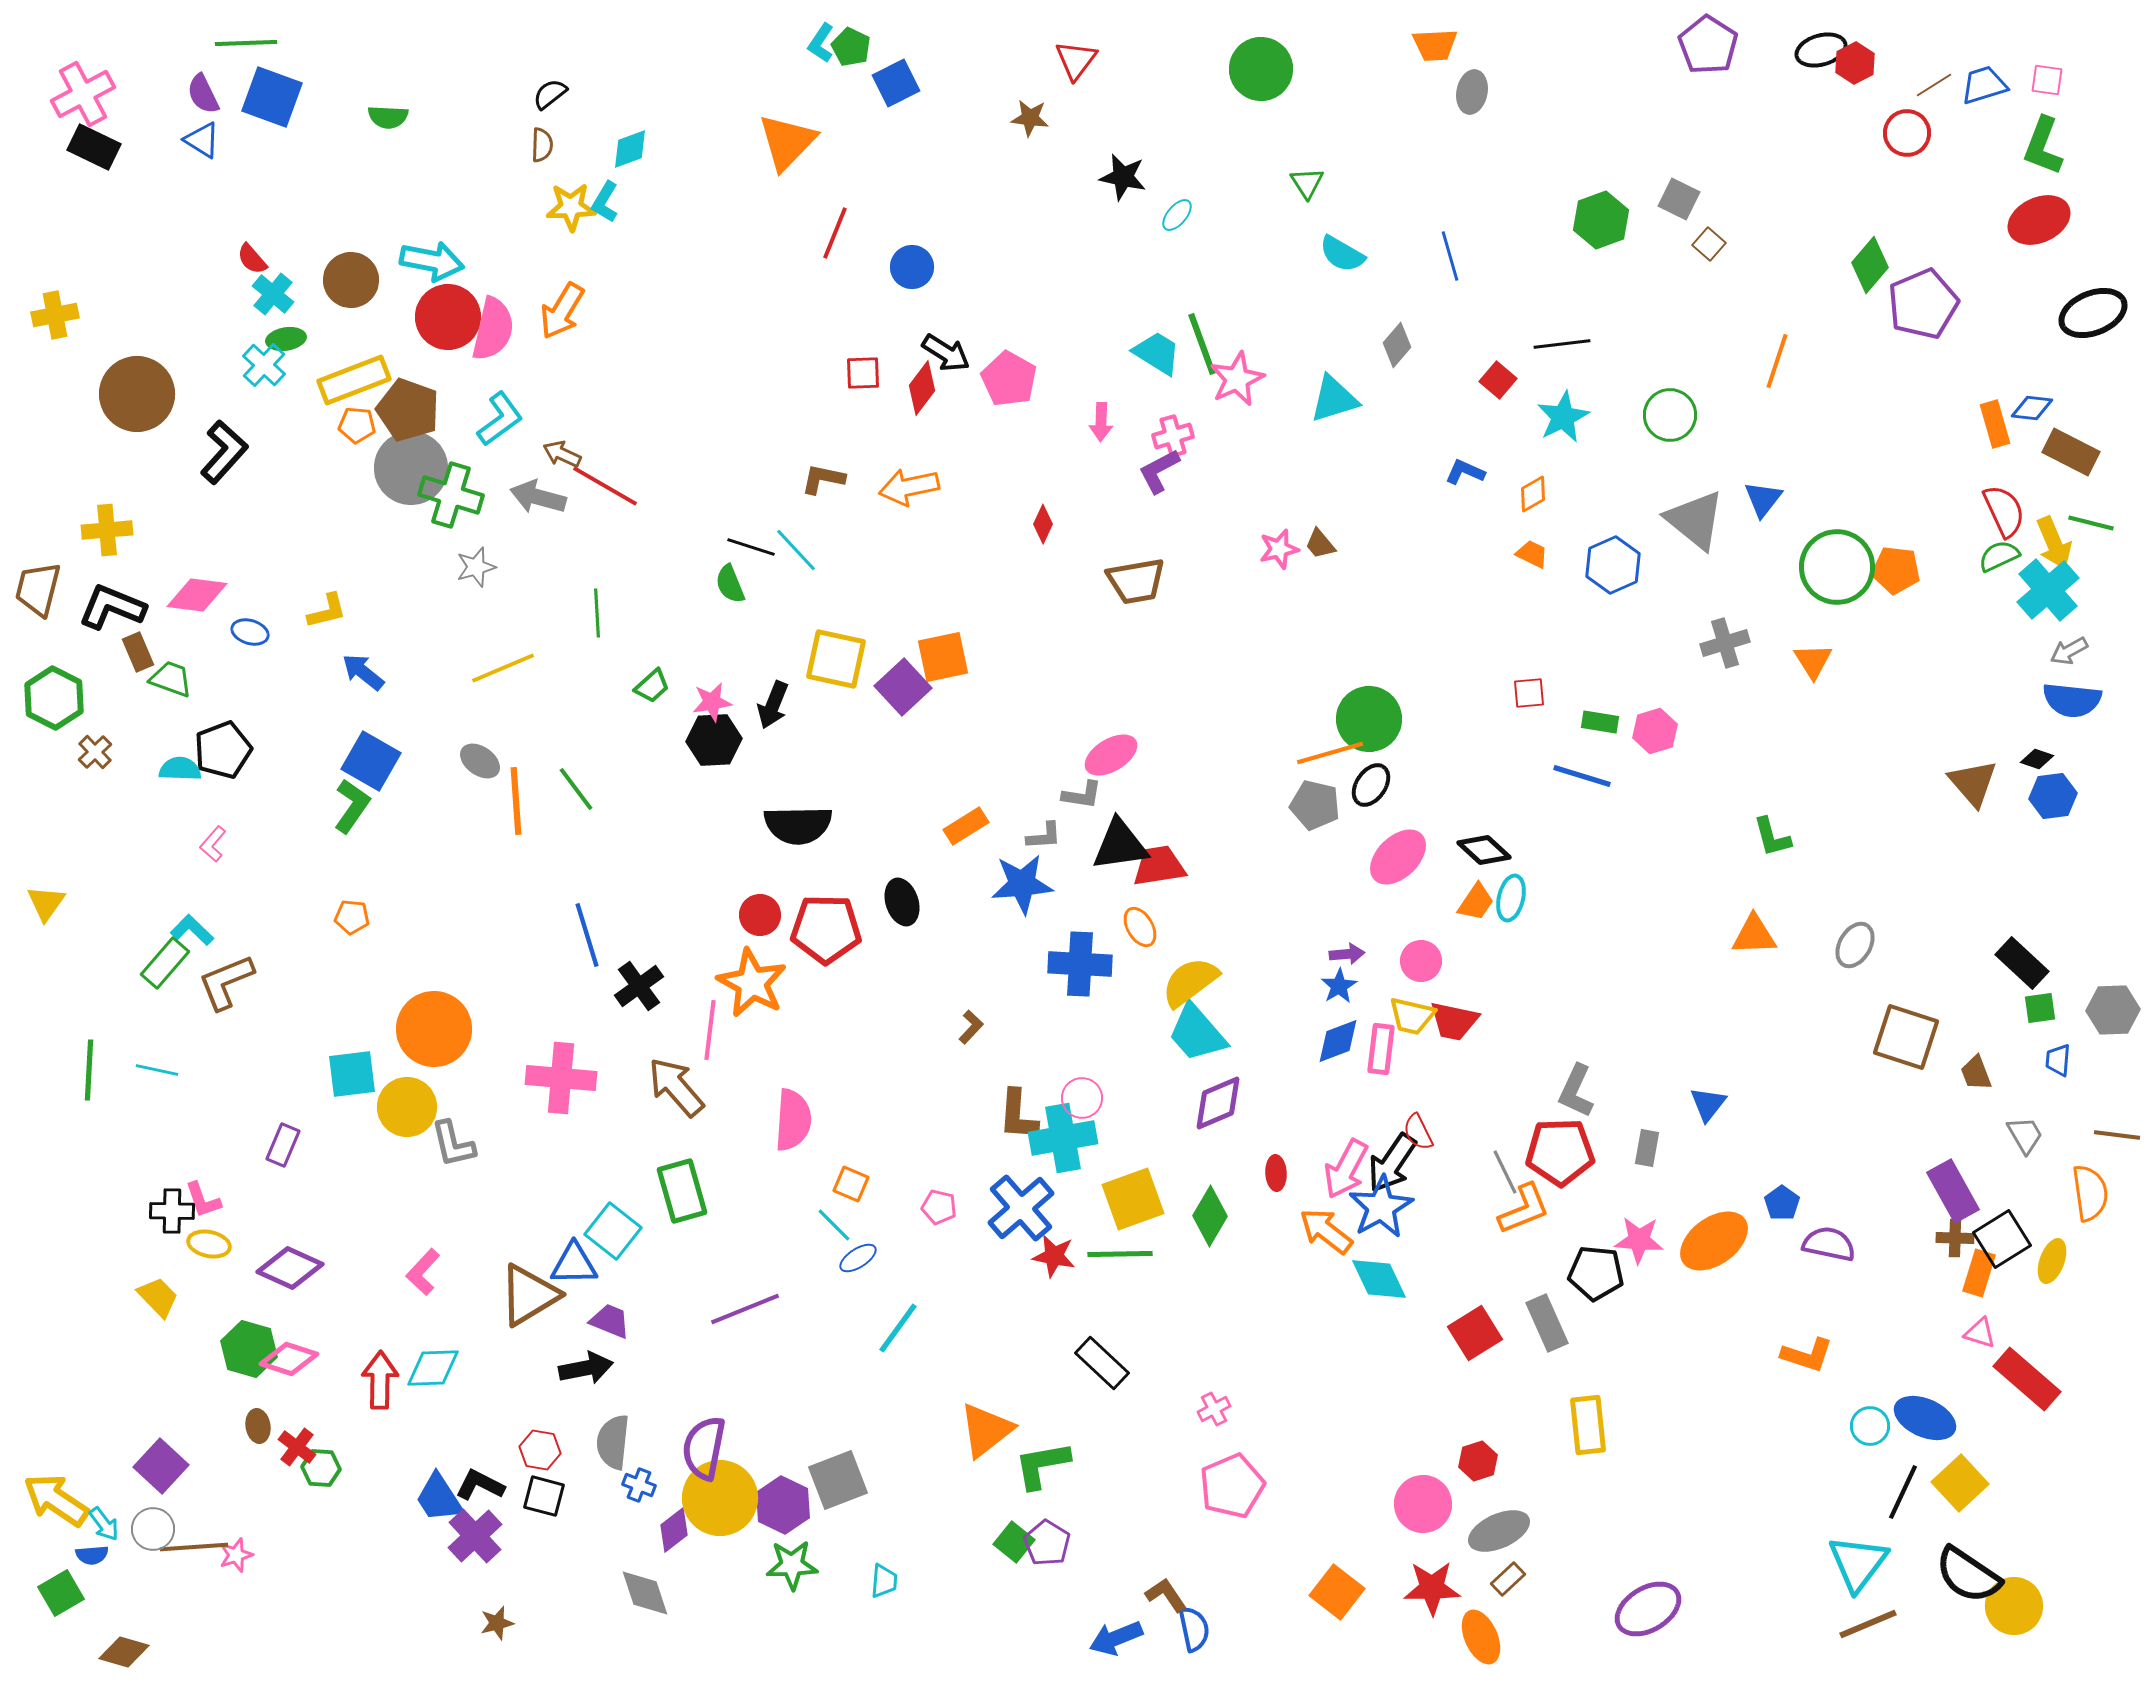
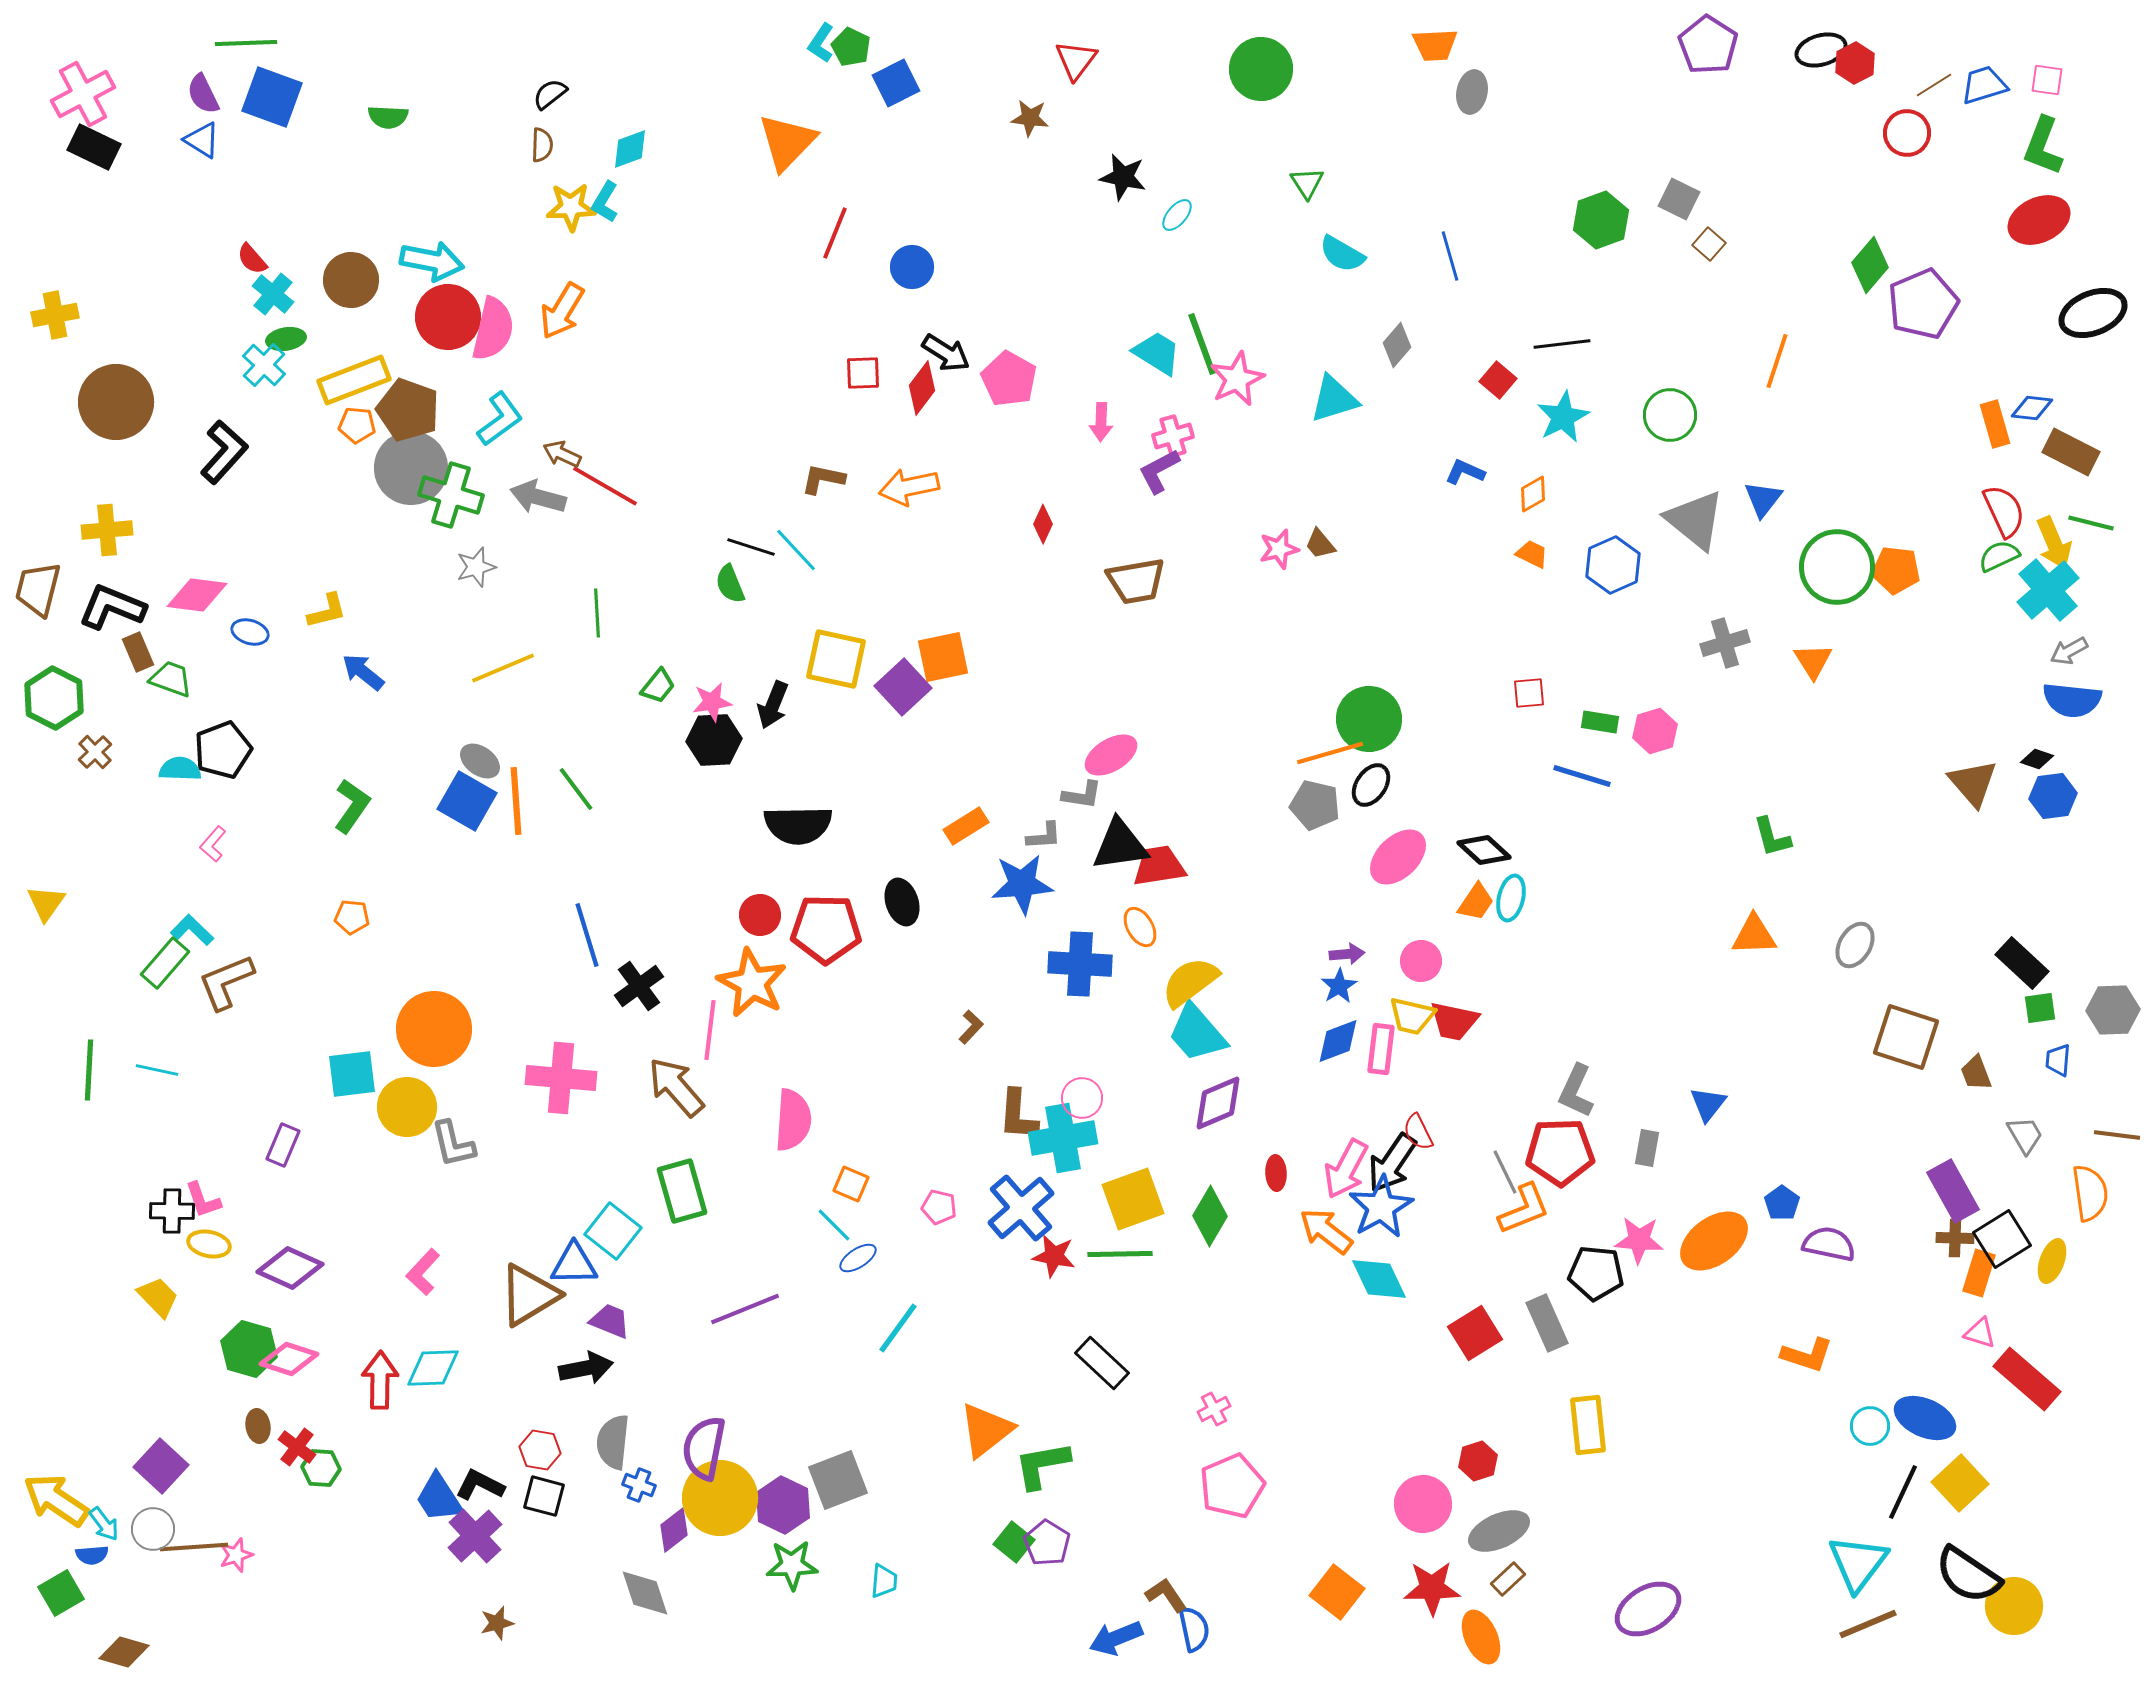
brown circle at (137, 394): moved 21 px left, 8 px down
green trapezoid at (652, 686): moved 6 px right; rotated 9 degrees counterclockwise
blue square at (371, 761): moved 96 px right, 40 px down
